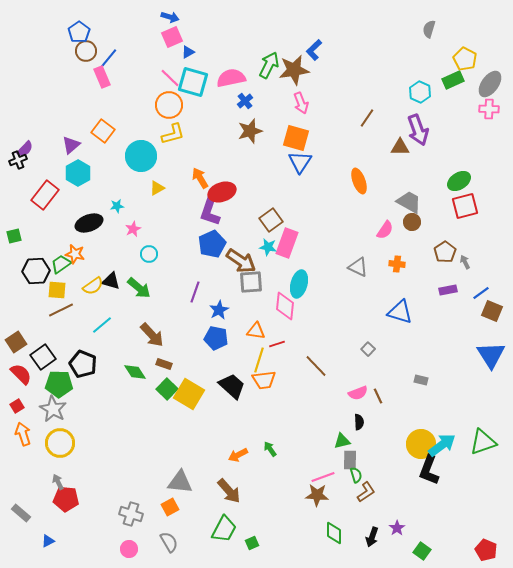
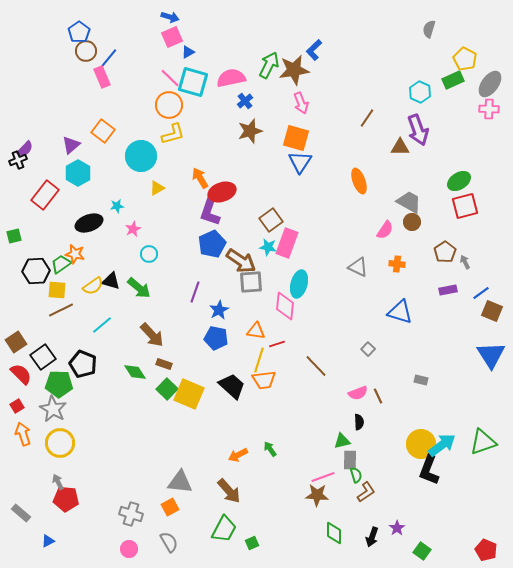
yellow square at (189, 394): rotated 8 degrees counterclockwise
